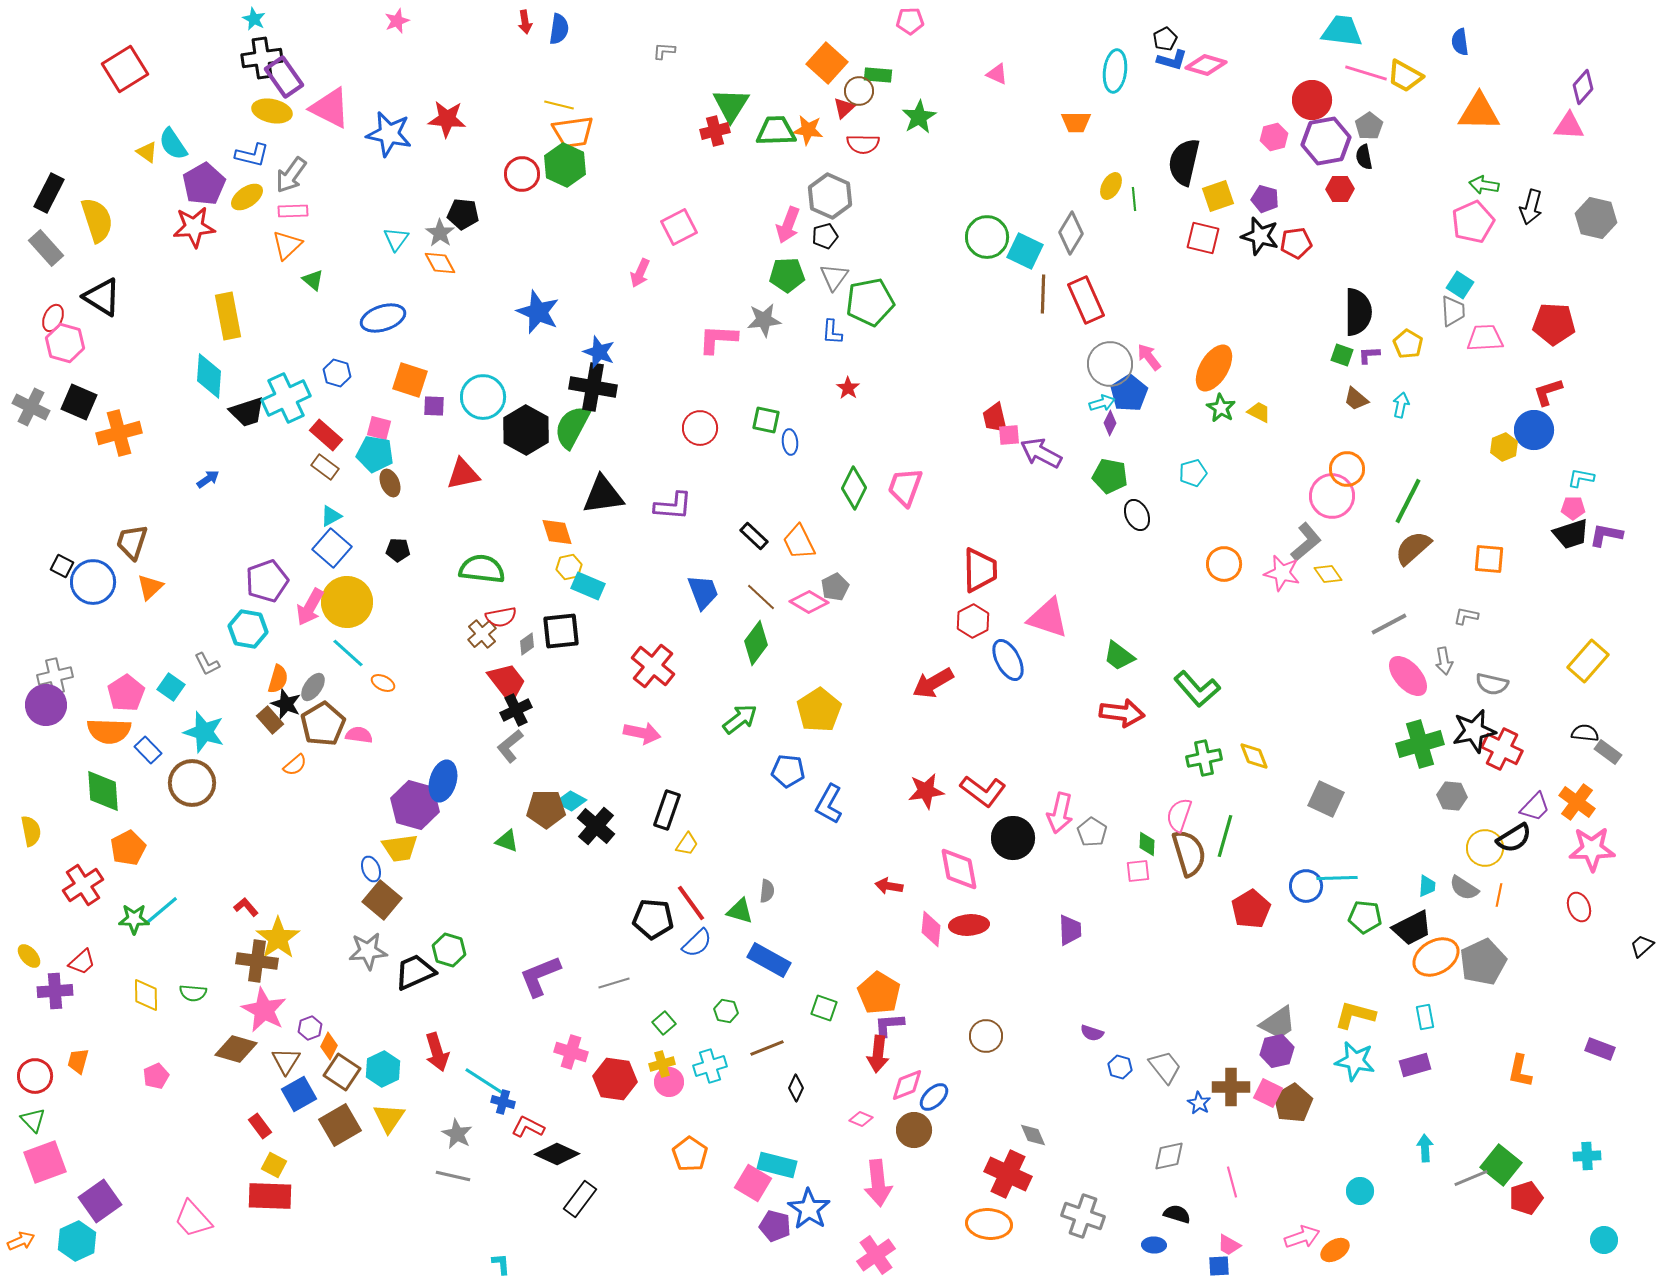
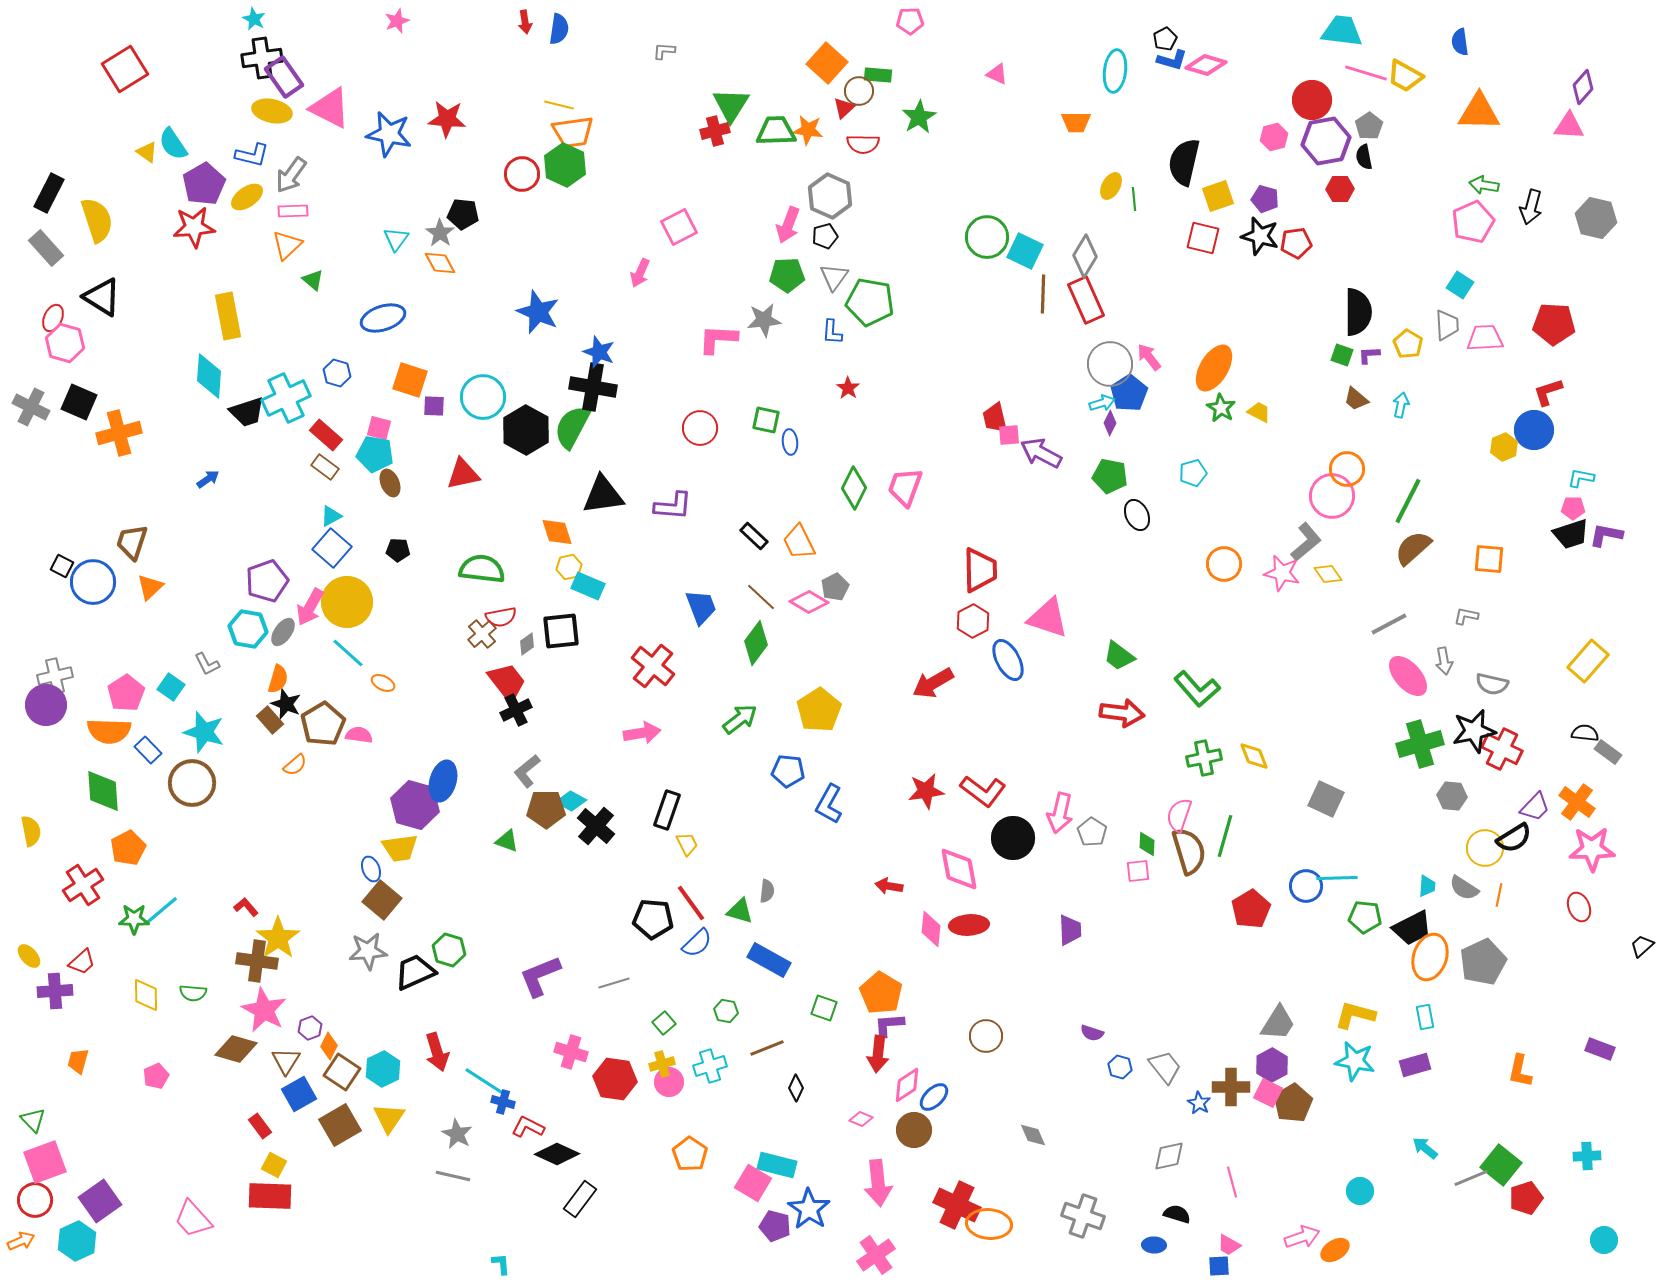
gray diamond at (1071, 233): moved 14 px right, 23 px down
green pentagon at (870, 302): rotated 21 degrees clockwise
gray trapezoid at (1453, 311): moved 6 px left, 14 px down
blue trapezoid at (703, 592): moved 2 px left, 15 px down
gray ellipse at (313, 687): moved 30 px left, 55 px up
pink arrow at (642, 733): rotated 21 degrees counterclockwise
gray L-shape at (510, 746): moved 17 px right, 25 px down
yellow trapezoid at (687, 844): rotated 60 degrees counterclockwise
brown semicircle at (1189, 853): moved 2 px up
orange ellipse at (1436, 957): moved 6 px left; rotated 42 degrees counterclockwise
orange pentagon at (879, 993): moved 2 px right
gray trapezoid at (1278, 1023): rotated 24 degrees counterclockwise
purple hexagon at (1277, 1051): moved 5 px left, 14 px down; rotated 16 degrees counterclockwise
red circle at (35, 1076): moved 124 px down
pink diamond at (907, 1085): rotated 12 degrees counterclockwise
cyan arrow at (1425, 1148): rotated 48 degrees counterclockwise
red cross at (1008, 1174): moved 51 px left, 31 px down
